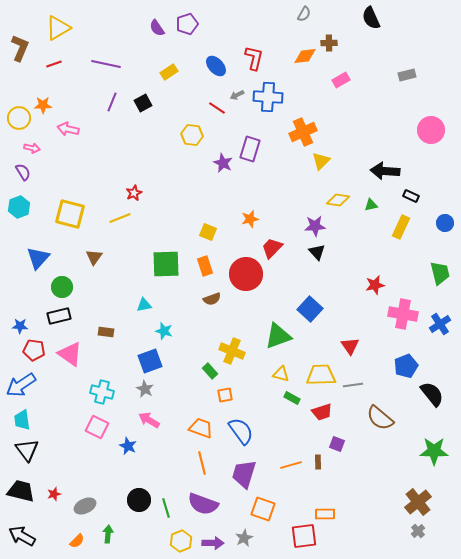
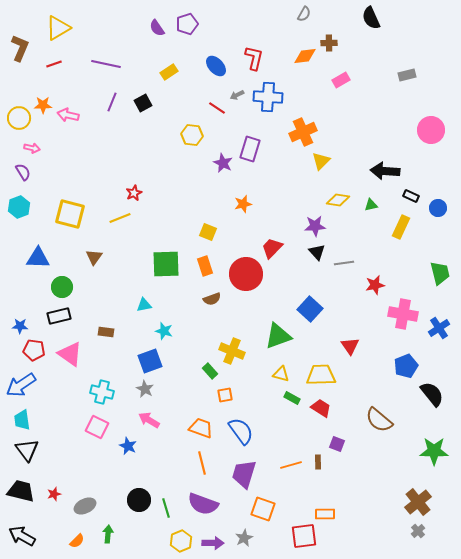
pink arrow at (68, 129): moved 14 px up
orange star at (250, 219): moved 7 px left, 15 px up
blue circle at (445, 223): moved 7 px left, 15 px up
blue triangle at (38, 258): rotated 50 degrees clockwise
blue cross at (440, 324): moved 1 px left, 4 px down
gray line at (353, 385): moved 9 px left, 122 px up
red trapezoid at (322, 412): moved 1 px left, 4 px up; rotated 130 degrees counterclockwise
brown semicircle at (380, 418): moved 1 px left, 2 px down
